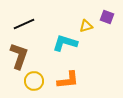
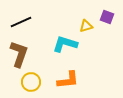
black line: moved 3 px left, 2 px up
cyan L-shape: moved 1 px down
brown L-shape: moved 2 px up
yellow circle: moved 3 px left, 1 px down
